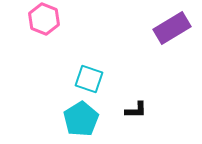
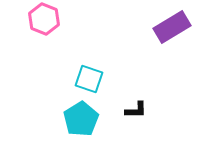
purple rectangle: moved 1 px up
